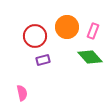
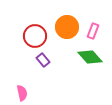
purple rectangle: rotated 64 degrees clockwise
